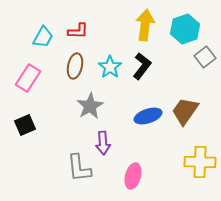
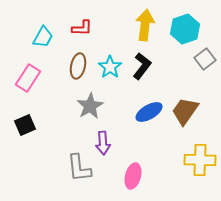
red L-shape: moved 4 px right, 3 px up
gray square: moved 2 px down
brown ellipse: moved 3 px right
blue ellipse: moved 1 px right, 4 px up; rotated 12 degrees counterclockwise
yellow cross: moved 2 px up
